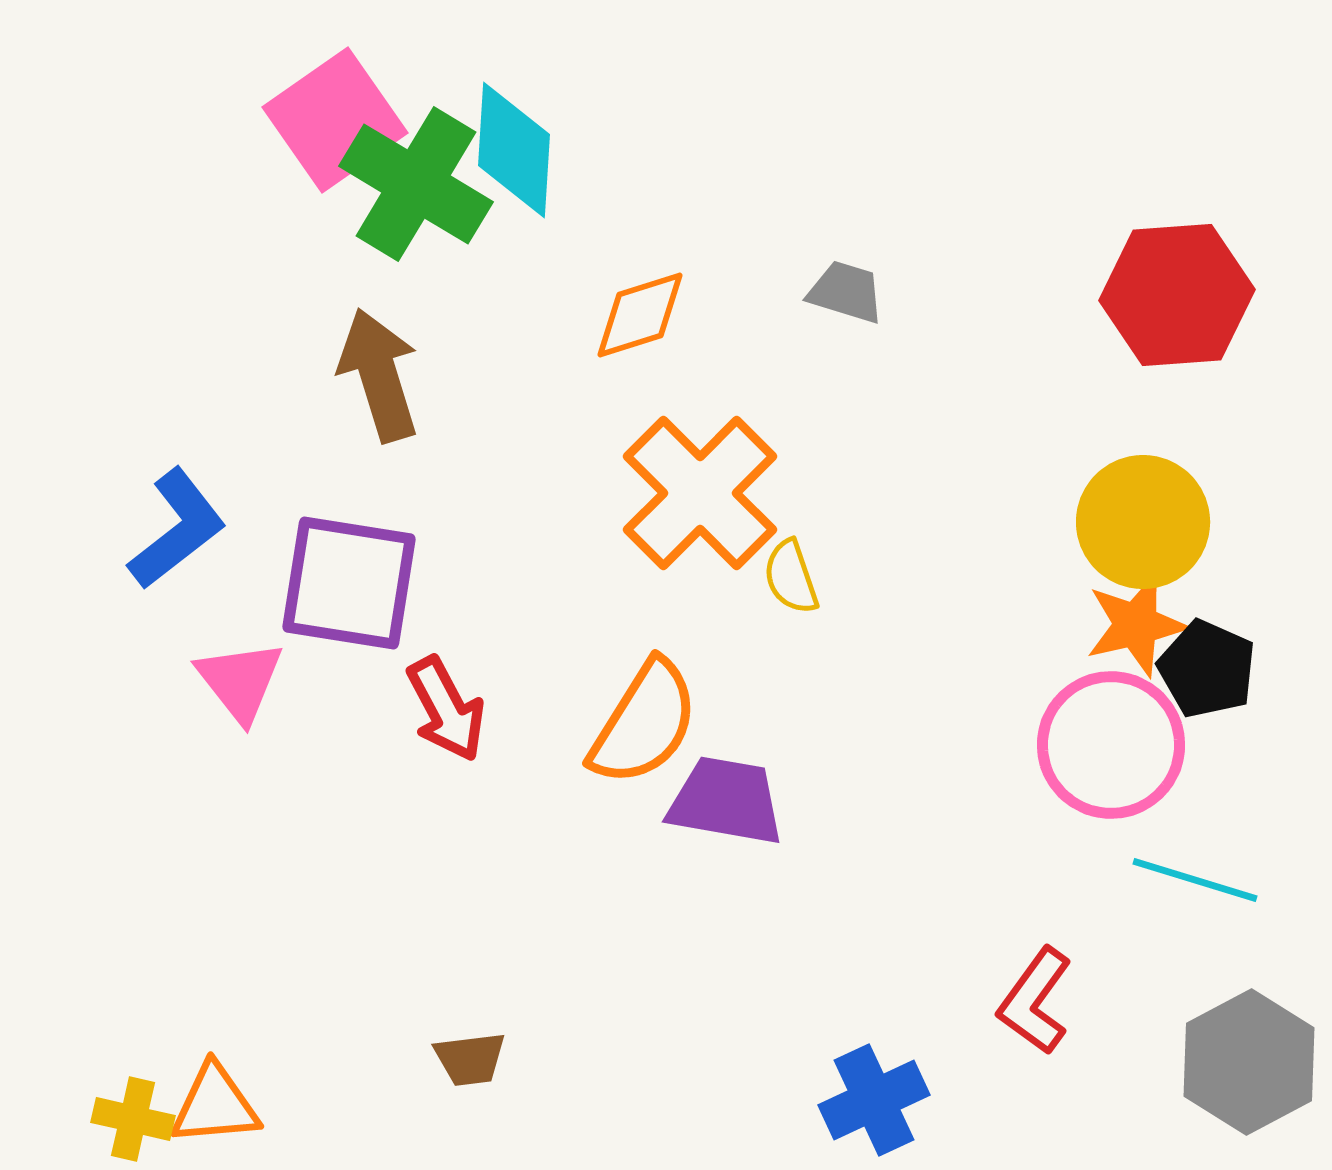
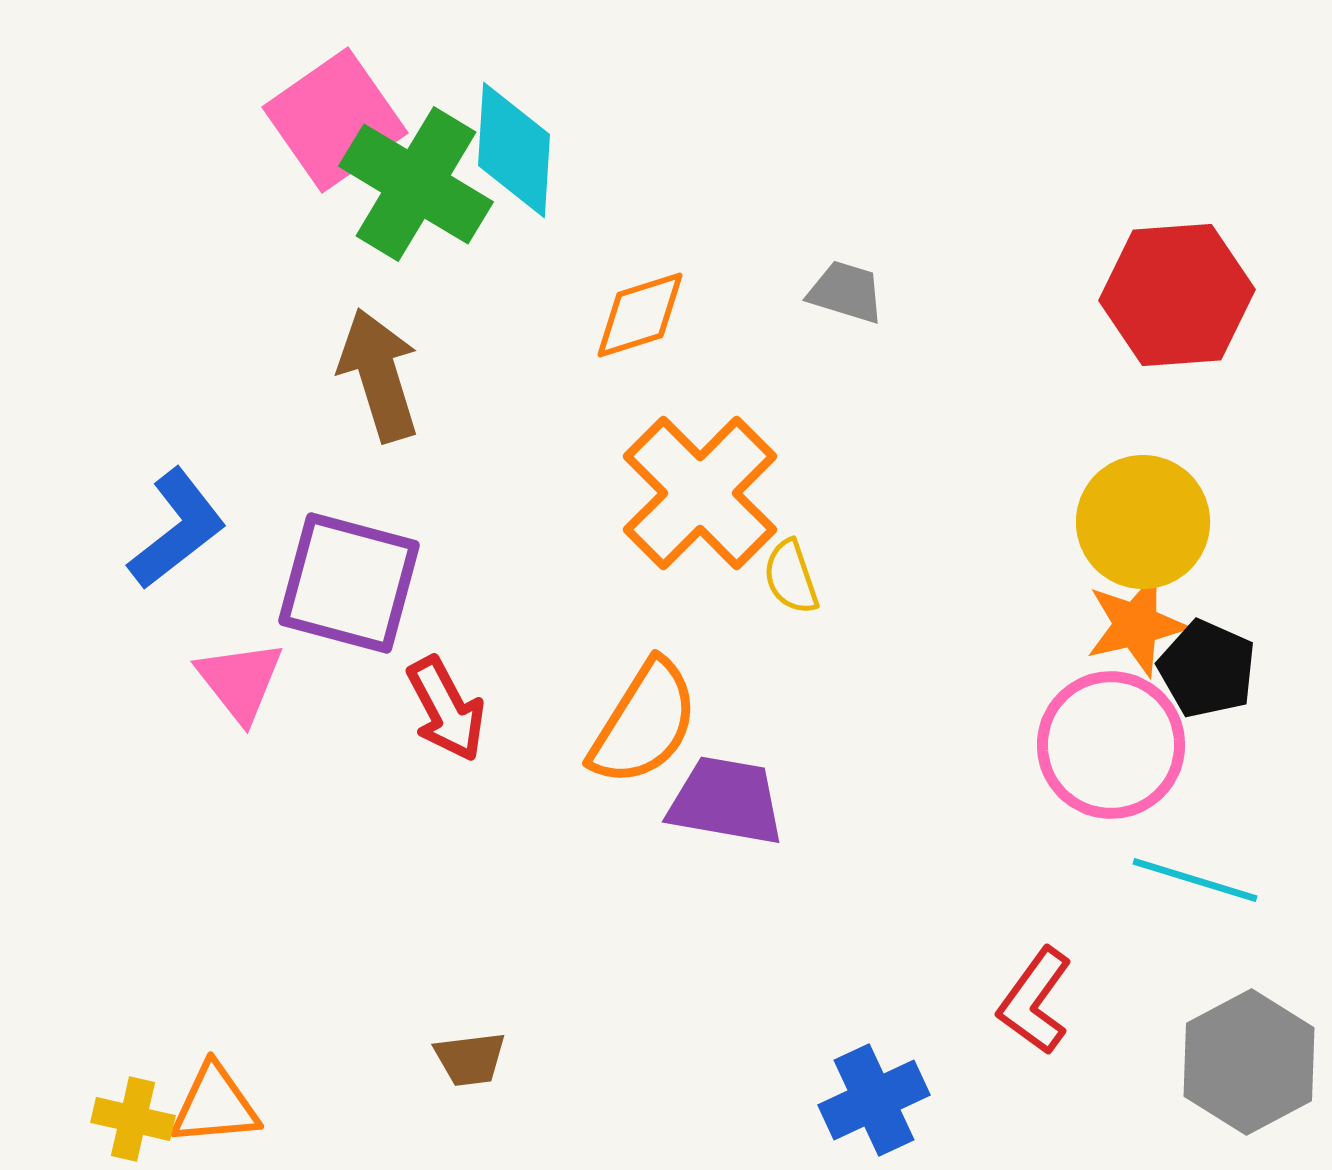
purple square: rotated 6 degrees clockwise
